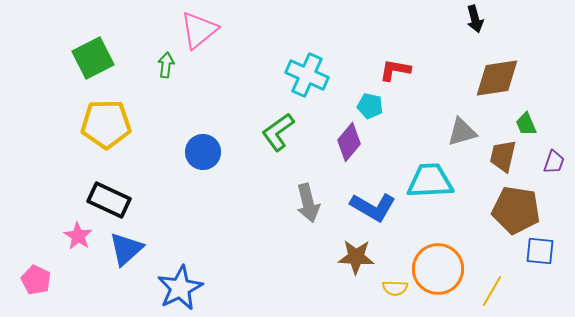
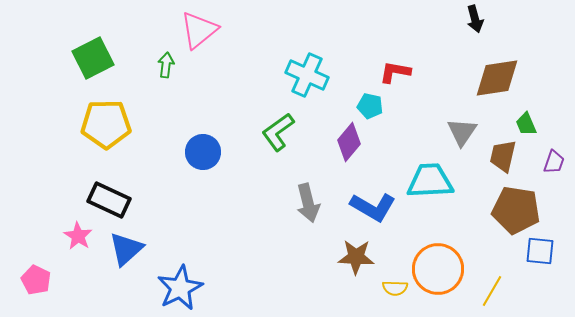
red L-shape: moved 2 px down
gray triangle: rotated 40 degrees counterclockwise
